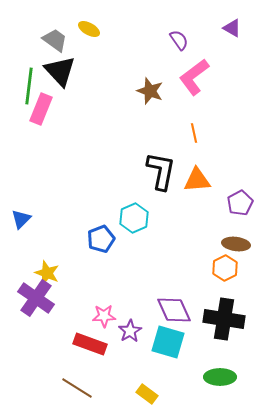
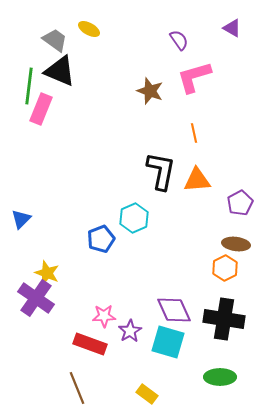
black triangle: rotated 24 degrees counterclockwise
pink L-shape: rotated 21 degrees clockwise
brown line: rotated 36 degrees clockwise
